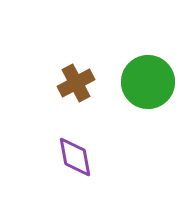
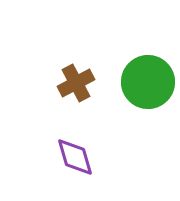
purple diamond: rotated 6 degrees counterclockwise
